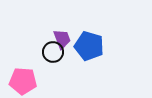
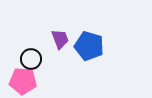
purple trapezoid: moved 2 px left
black circle: moved 22 px left, 7 px down
